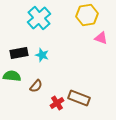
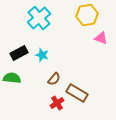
black rectangle: rotated 18 degrees counterclockwise
green semicircle: moved 2 px down
brown semicircle: moved 18 px right, 7 px up
brown rectangle: moved 2 px left, 5 px up; rotated 10 degrees clockwise
